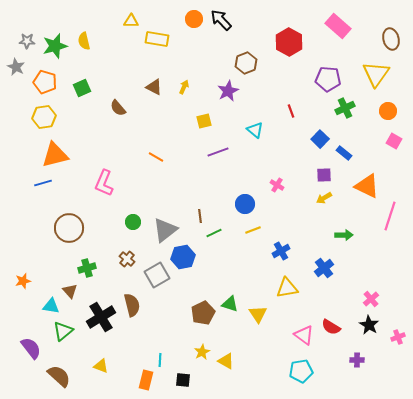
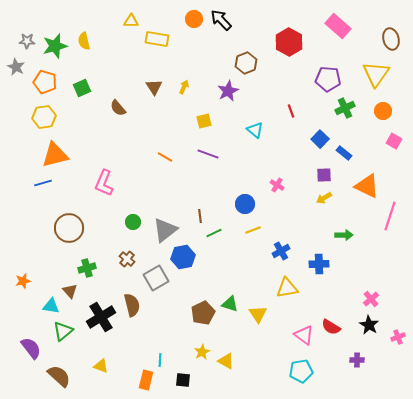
brown triangle at (154, 87): rotated 30 degrees clockwise
orange circle at (388, 111): moved 5 px left
purple line at (218, 152): moved 10 px left, 2 px down; rotated 40 degrees clockwise
orange line at (156, 157): moved 9 px right
blue cross at (324, 268): moved 5 px left, 4 px up; rotated 36 degrees clockwise
gray square at (157, 275): moved 1 px left, 3 px down
